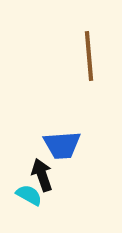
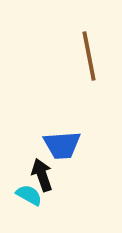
brown line: rotated 6 degrees counterclockwise
